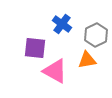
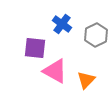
orange triangle: moved 1 px left, 20 px down; rotated 36 degrees counterclockwise
